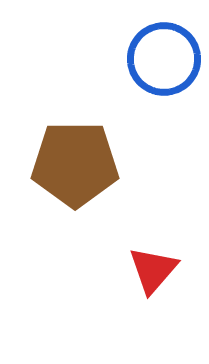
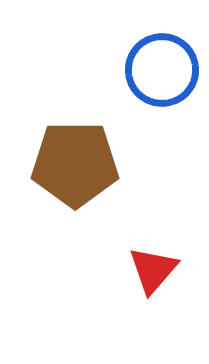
blue circle: moved 2 px left, 11 px down
